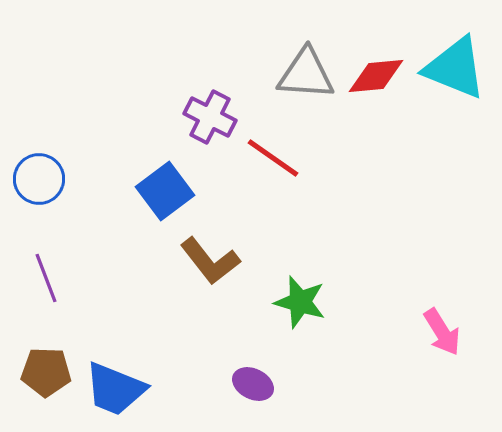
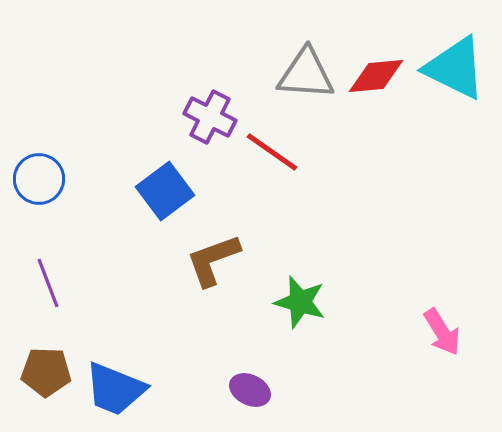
cyan triangle: rotated 4 degrees clockwise
red line: moved 1 px left, 6 px up
brown L-shape: moved 3 px right, 1 px up; rotated 108 degrees clockwise
purple line: moved 2 px right, 5 px down
purple ellipse: moved 3 px left, 6 px down
